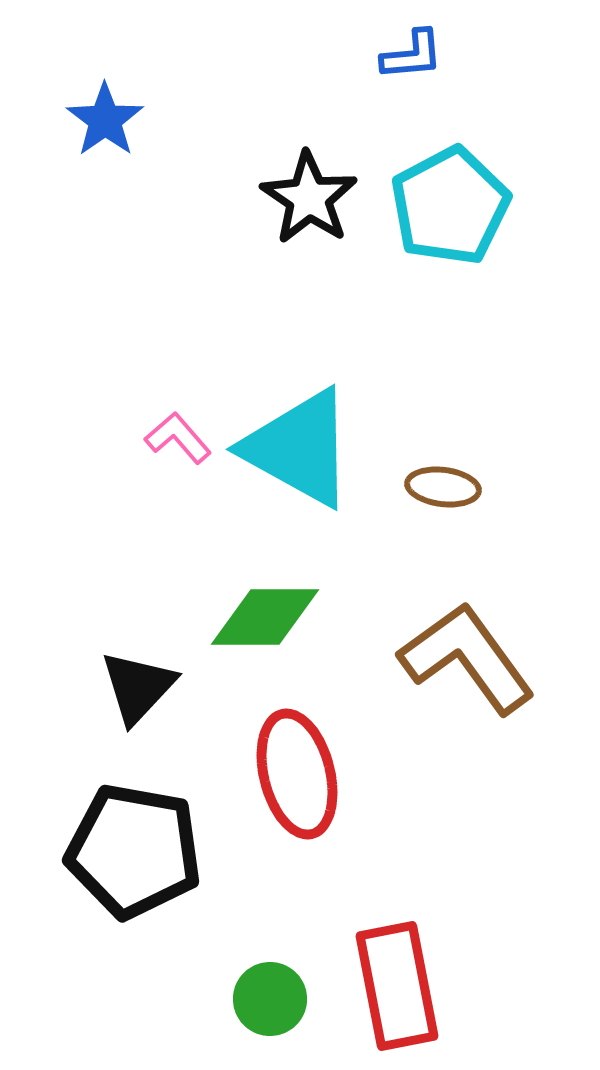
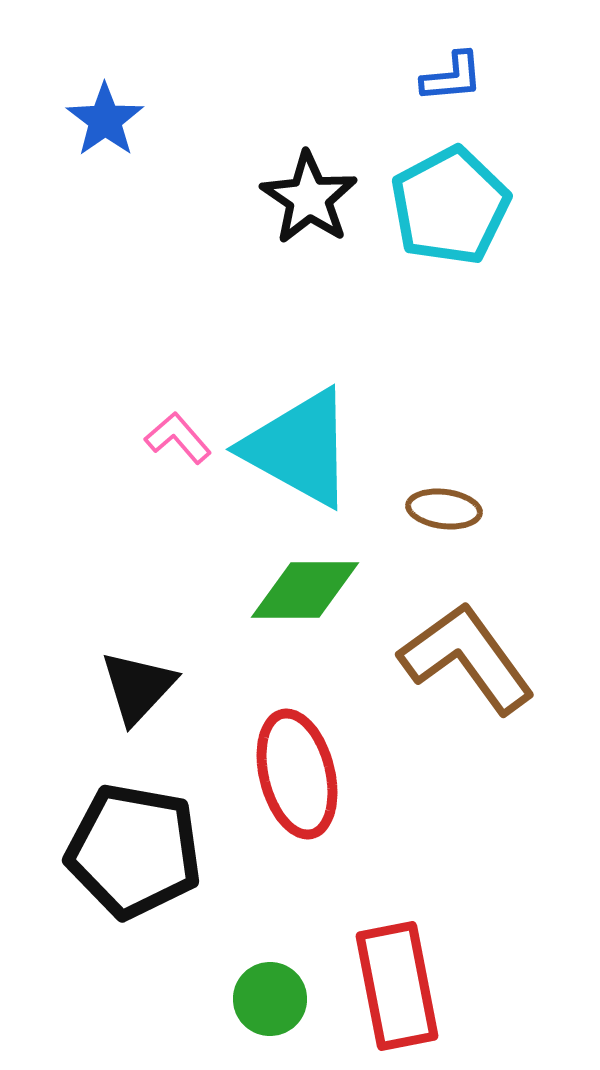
blue L-shape: moved 40 px right, 22 px down
brown ellipse: moved 1 px right, 22 px down
green diamond: moved 40 px right, 27 px up
